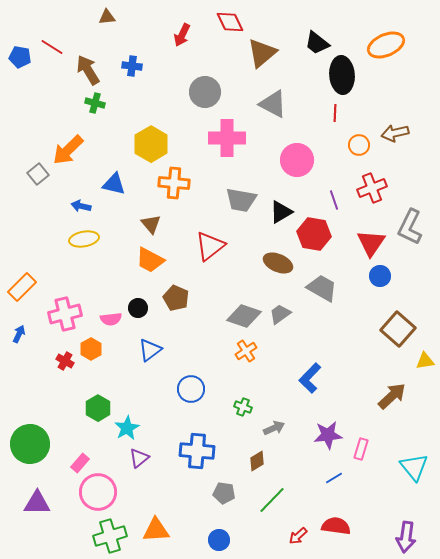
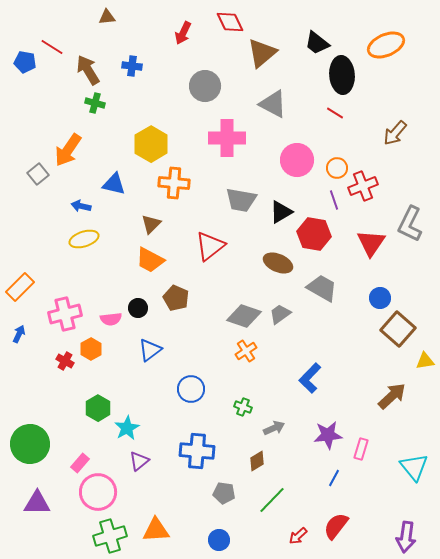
red arrow at (182, 35): moved 1 px right, 2 px up
blue pentagon at (20, 57): moved 5 px right, 5 px down
gray circle at (205, 92): moved 6 px up
red line at (335, 113): rotated 60 degrees counterclockwise
brown arrow at (395, 133): rotated 36 degrees counterclockwise
orange circle at (359, 145): moved 22 px left, 23 px down
orange arrow at (68, 150): rotated 12 degrees counterclockwise
red cross at (372, 188): moved 9 px left, 2 px up
brown triangle at (151, 224): rotated 25 degrees clockwise
gray L-shape at (410, 227): moved 3 px up
yellow ellipse at (84, 239): rotated 8 degrees counterclockwise
blue circle at (380, 276): moved 22 px down
orange rectangle at (22, 287): moved 2 px left
purple triangle at (139, 458): moved 3 px down
blue line at (334, 478): rotated 30 degrees counterclockwise
red semicircle at (336, 526): rotated 60 degrees counterclockwise
